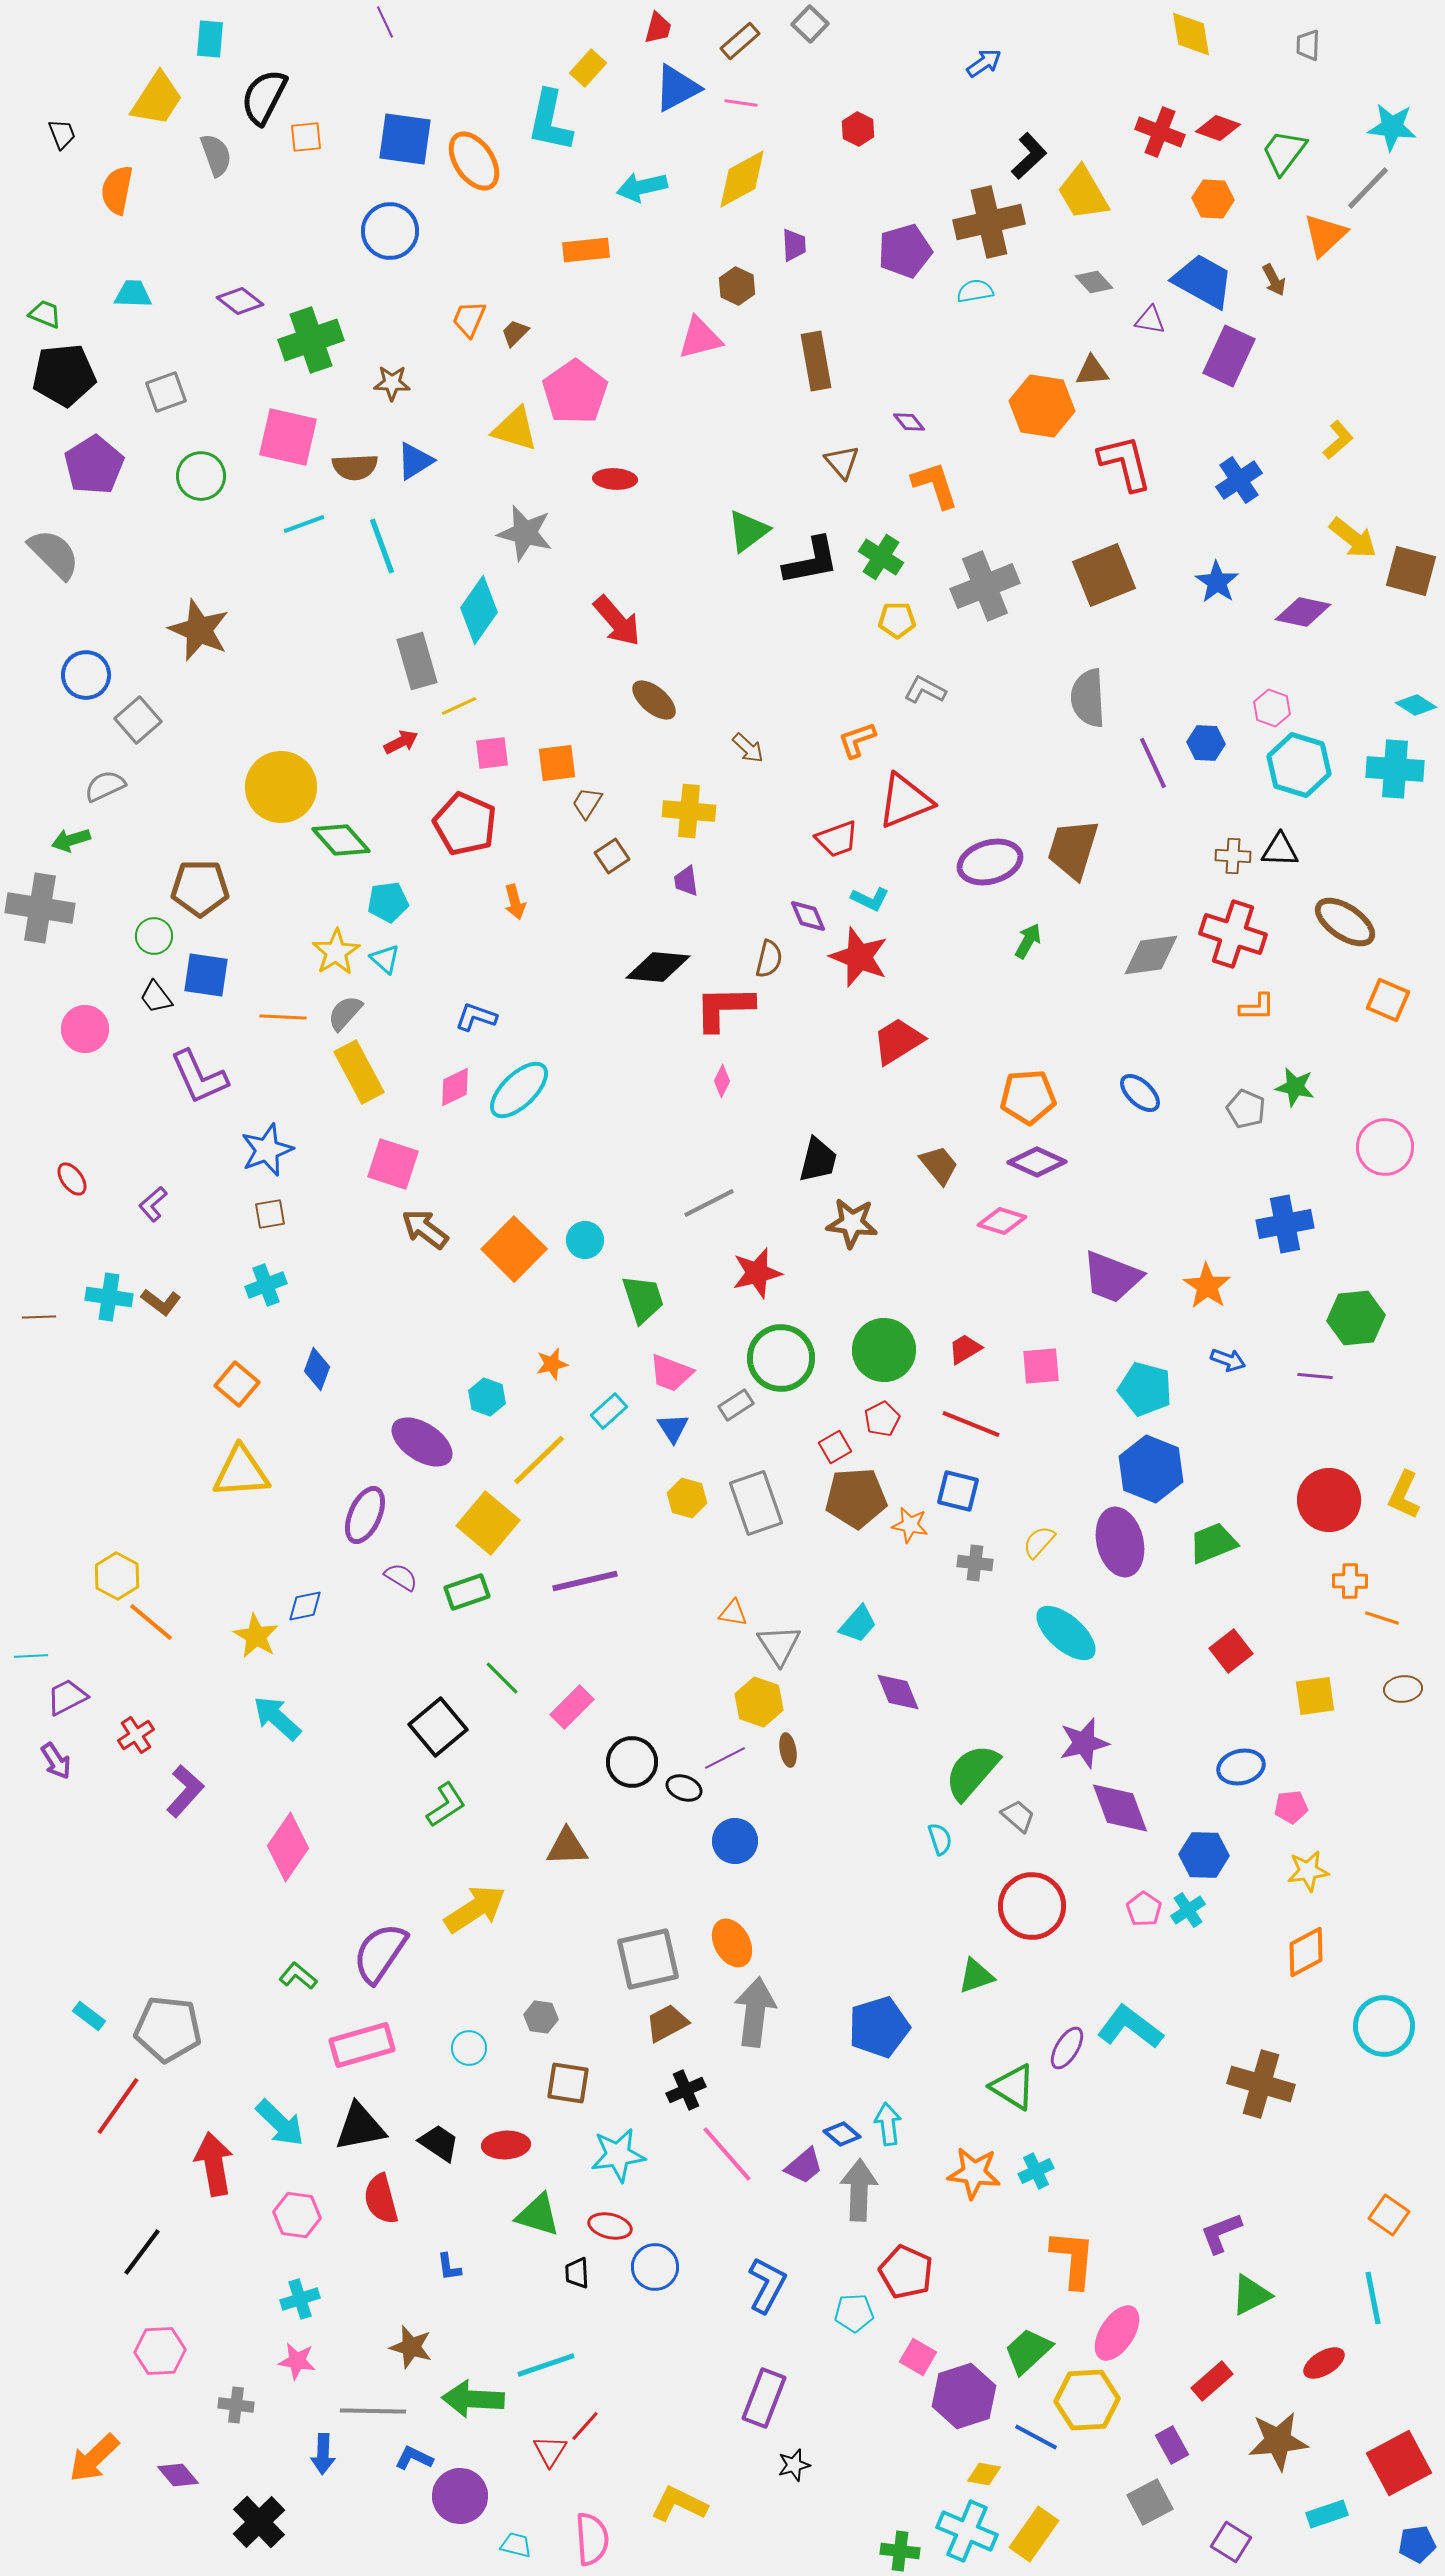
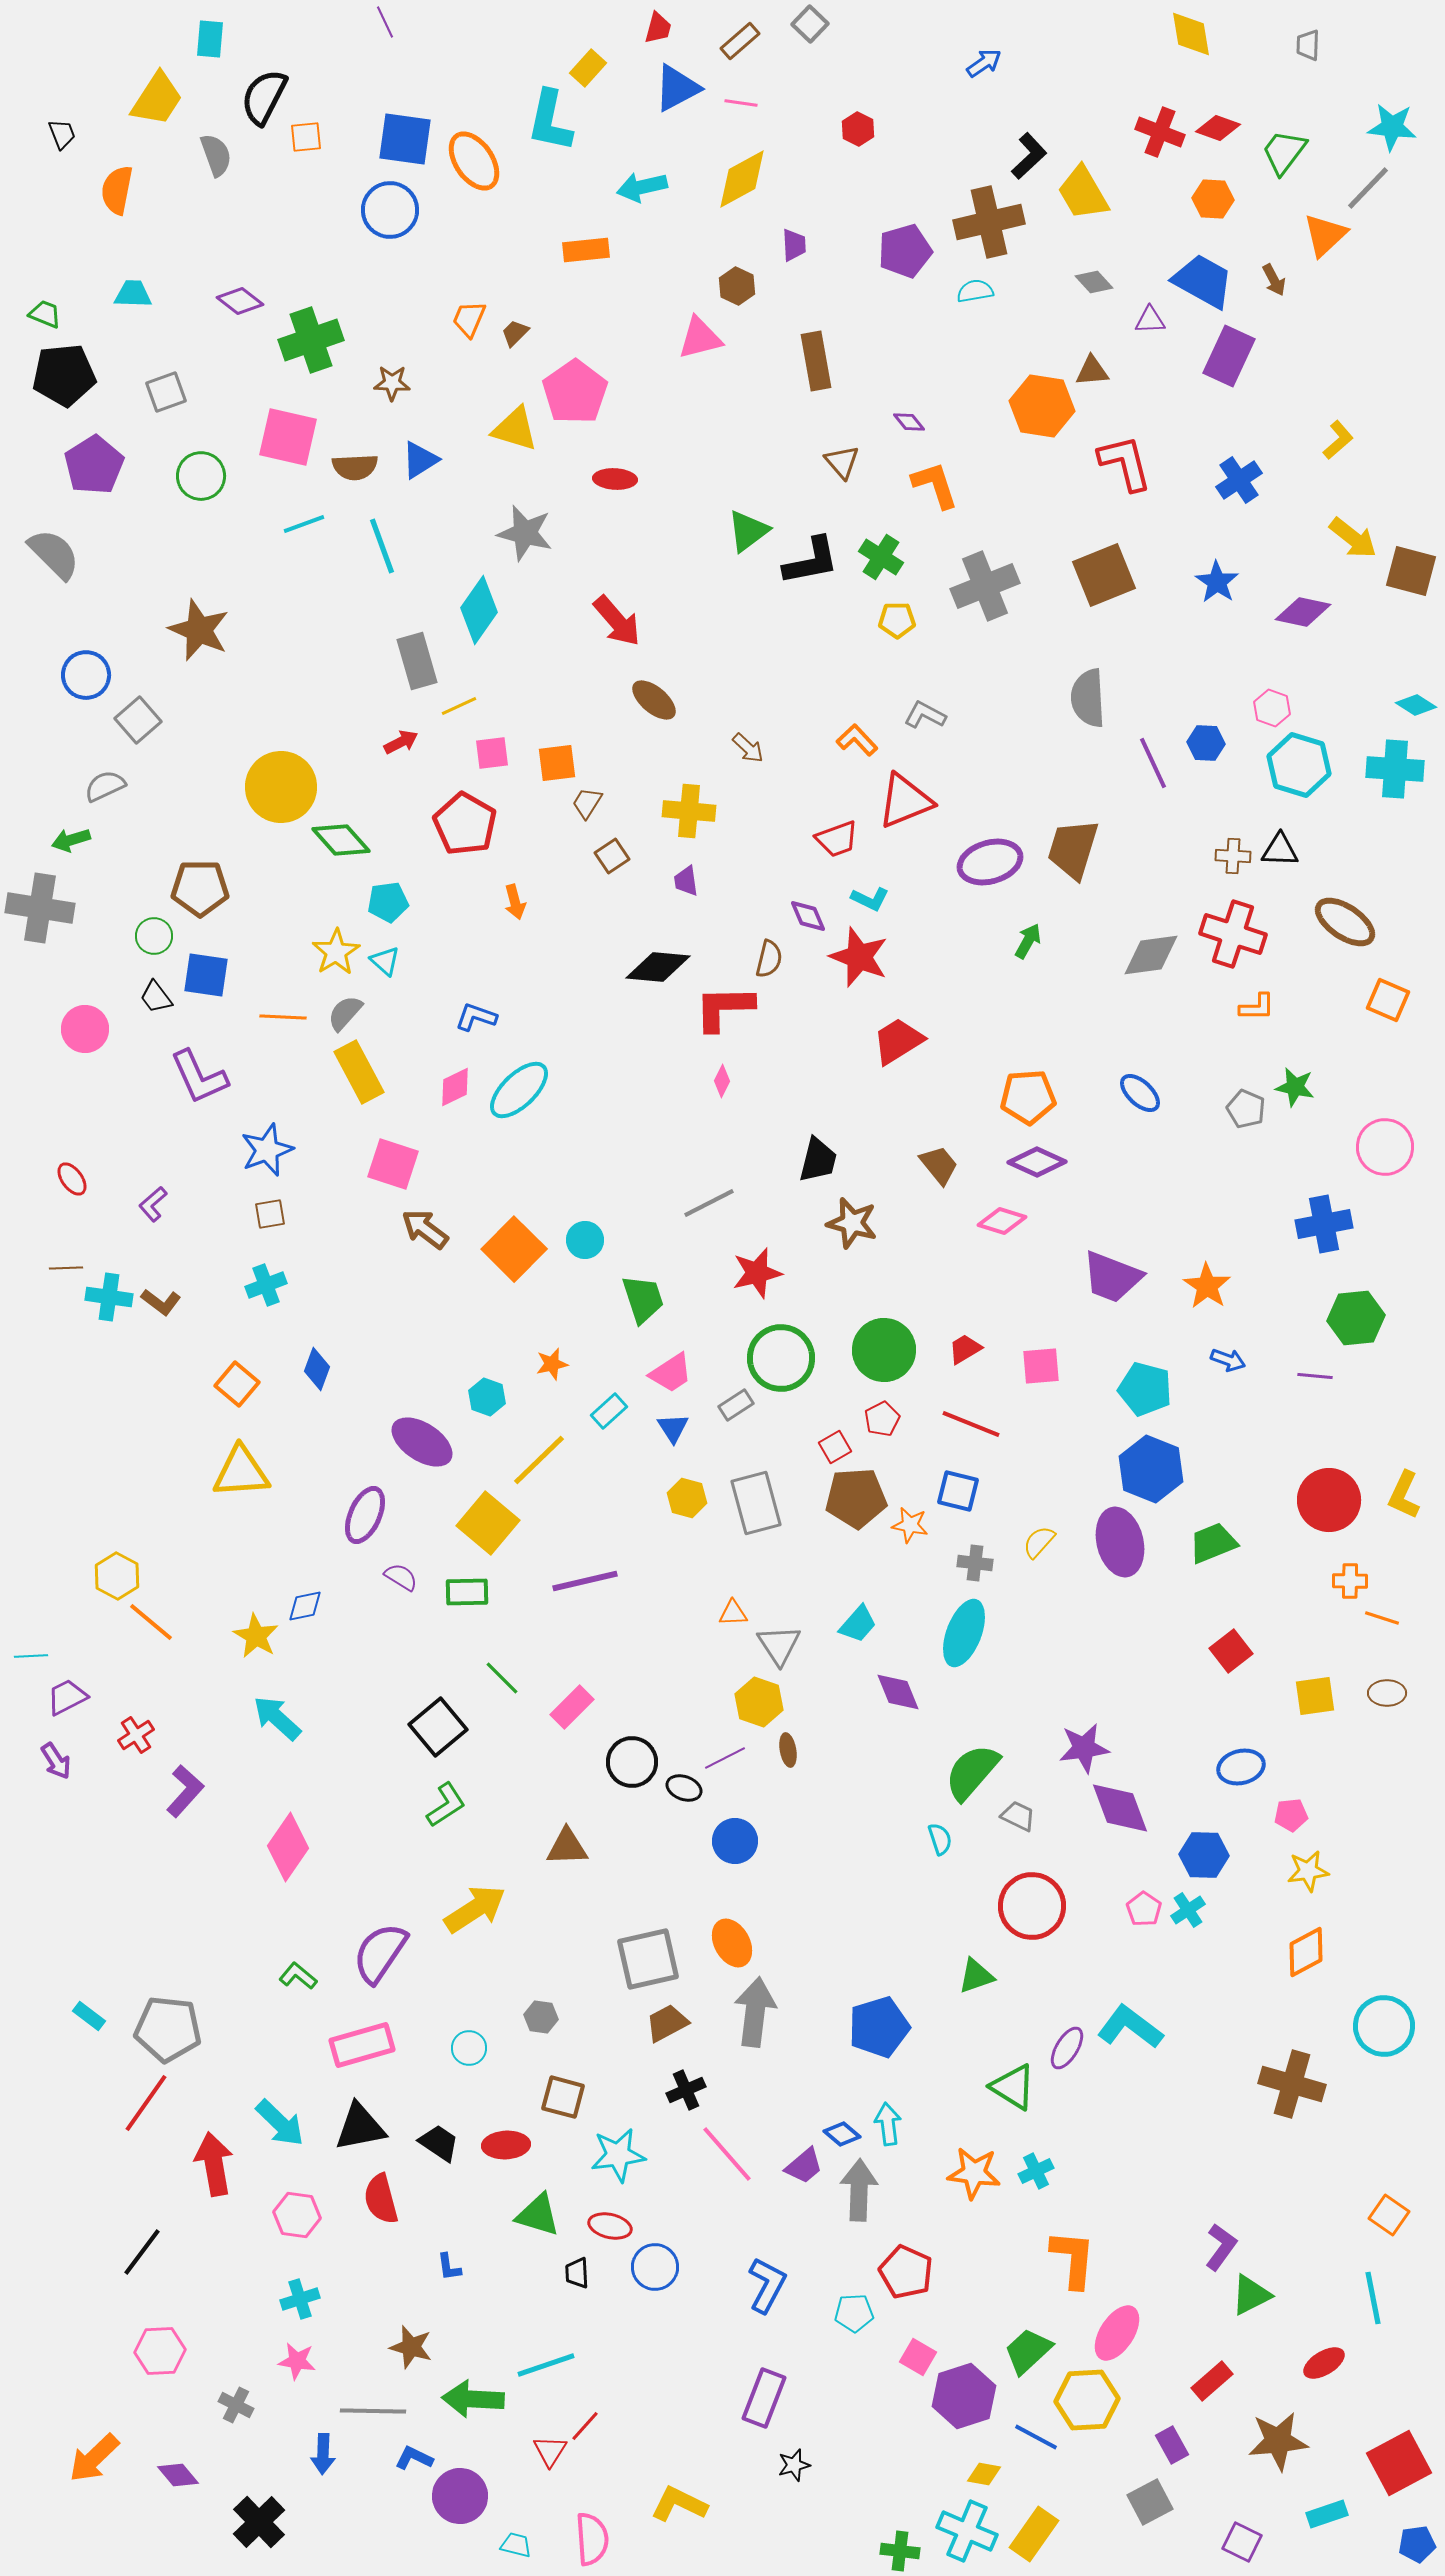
blue circle at (390, 231): moved 21 px up
purple triangle at (1150, 320): rotated 12 degrees counterclockwise
blue triangle at (415, 461): moved 5 px right, 1 px up
gray L-shape at (925, 690): moved 25 px down
orange L-shape at (857, 740): rotated 66 degrees clockwise
red pentagon at (465, 824): rotated 6 degrees clockwise
cyan triangle at (385, 959): moved 2 px down
brown star at (852, 1223): rotated 9 degrees clockwise
blue cross at (1285, 1224): moved 39 px right
brown line at (39, 1317): moved 27 px right, 49 px up
pink trapezoid at (671, 1373): rotated 54 degrees counterclockwise
gray rectangle at (756, 1503): rotated 4 degrees clockwise
green rectangle at (467, 1592): rotated 18 degrees clockwise
orange triangle at (733, 1613): rotated 12 degrees counterclockwise
cyan ellipse at (1066, 1633): moved 102 px left; rotated 70 degrees clockwise
brown ellipse at (1403, 1689): moved 16 px left, 4 px down; rotated 6 degrees clockwise
purple star at (1084, 1743): moved 5 px down; rotated 6 degrees clockwise
pink pentagon at (1291, 1807): moved 8 px down
gray trapezoid at (1018, 1816): rotated 15 degrees counterclockwise
brown square at (568, 2083): moved 5 px left, 14 px down; rotated 6 degrees clockwise
brown cross at (1261, 2084): moved 31 px right
red line at (118, 2106): moved 28 px right, 3 px up
purple L-shape at (1221, 2233): moved 14 px down; rotated 147 degrees clockwise
gray cross at (236, 2405): rotated 20 degrees clockwise
purple square at (1231, 2542): moved 11 px right; rotated 6 degrees counterclockwise
